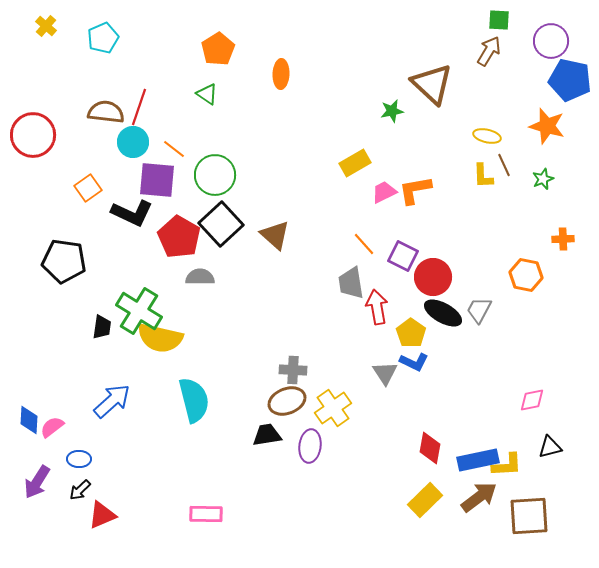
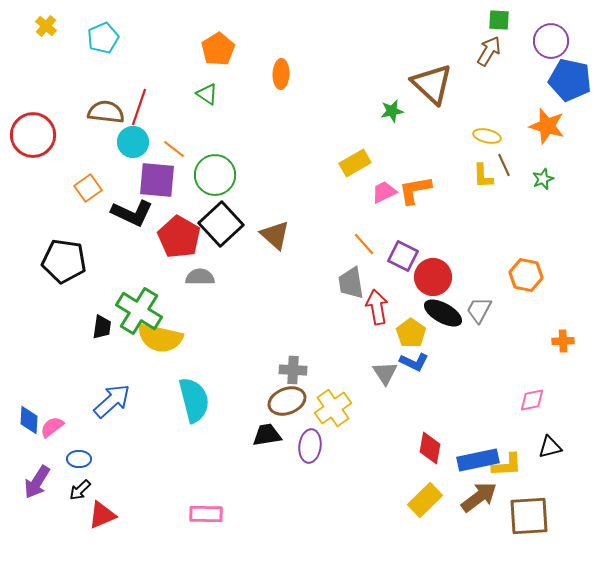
orange cross at (563, 239): moved 102 px down
